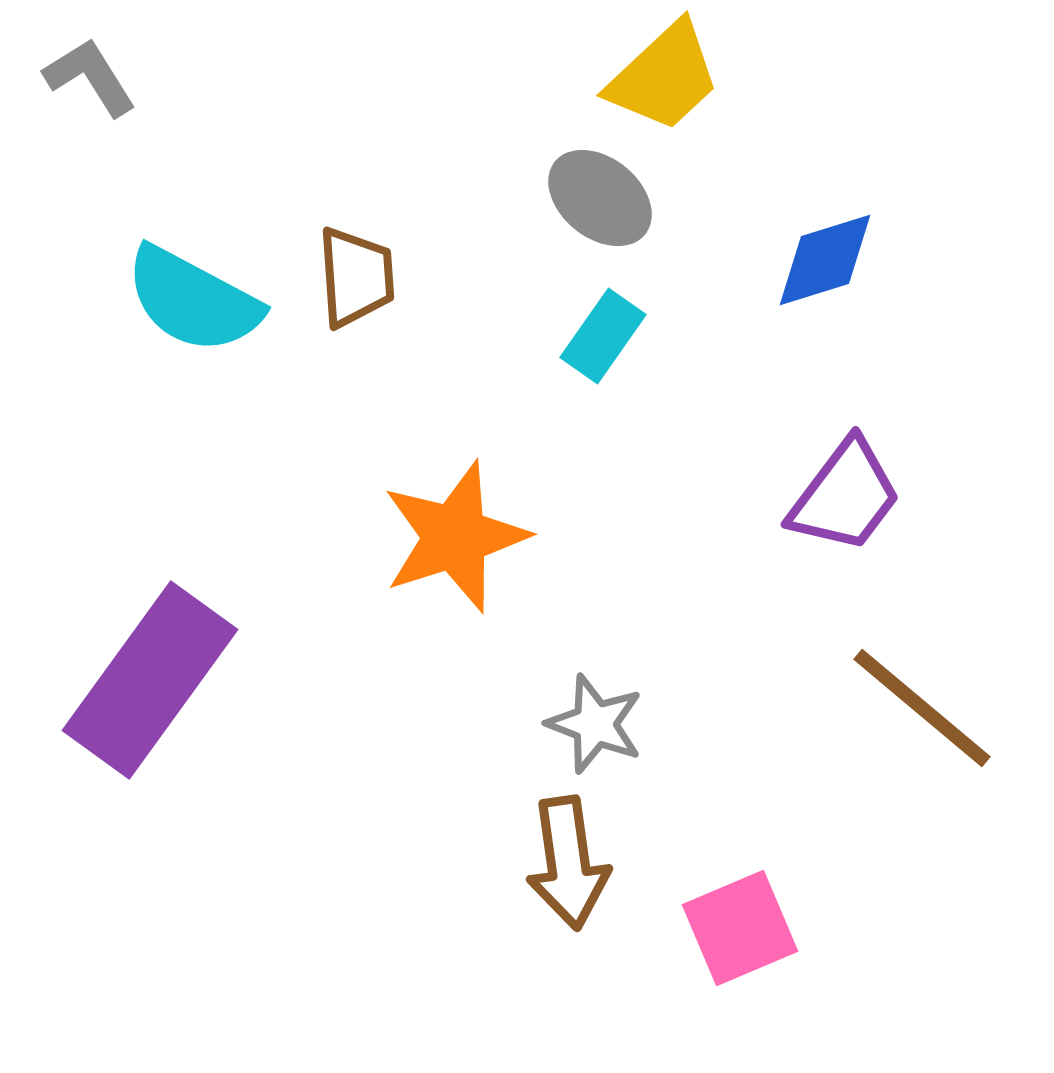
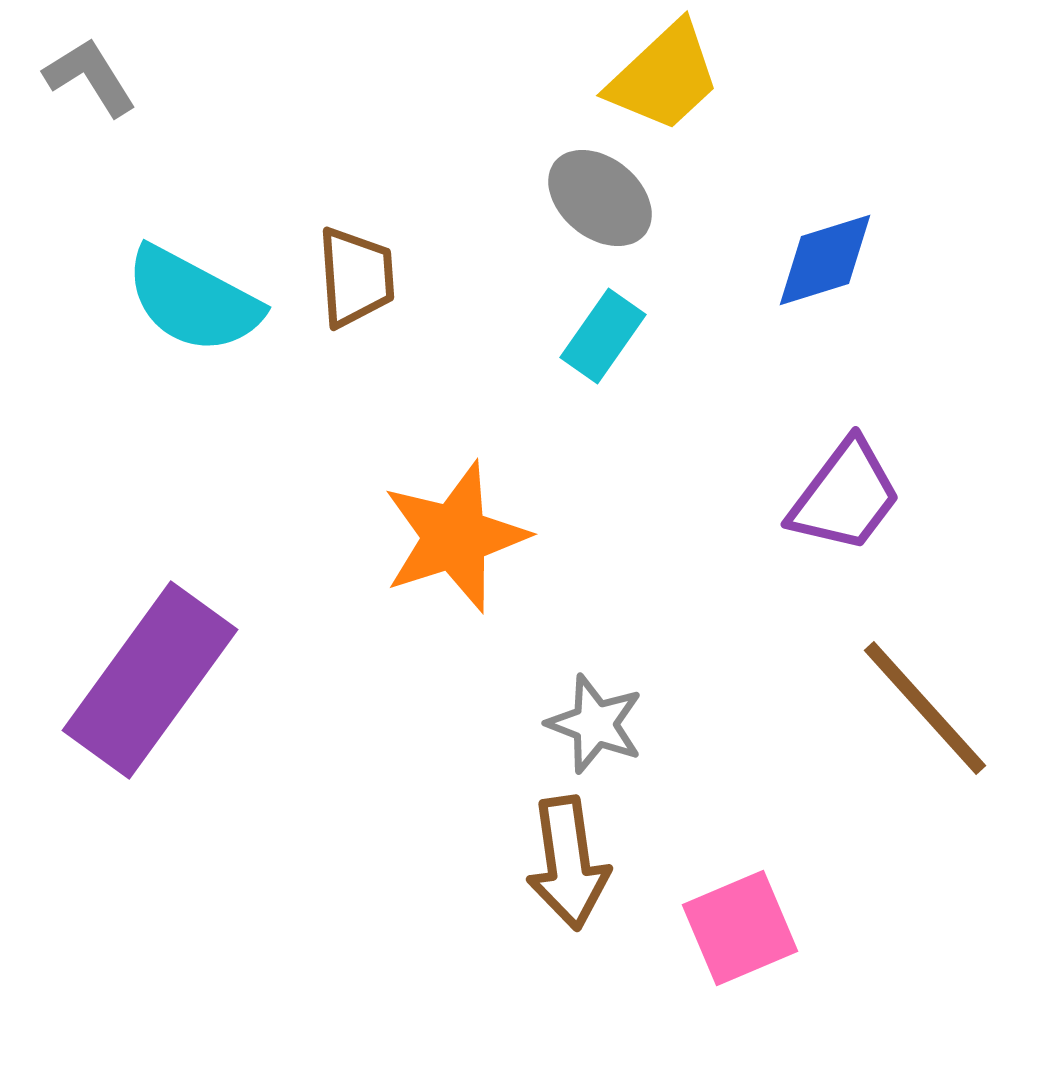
brown line: moved 3 px right; rotated 8 degrees clockwise
